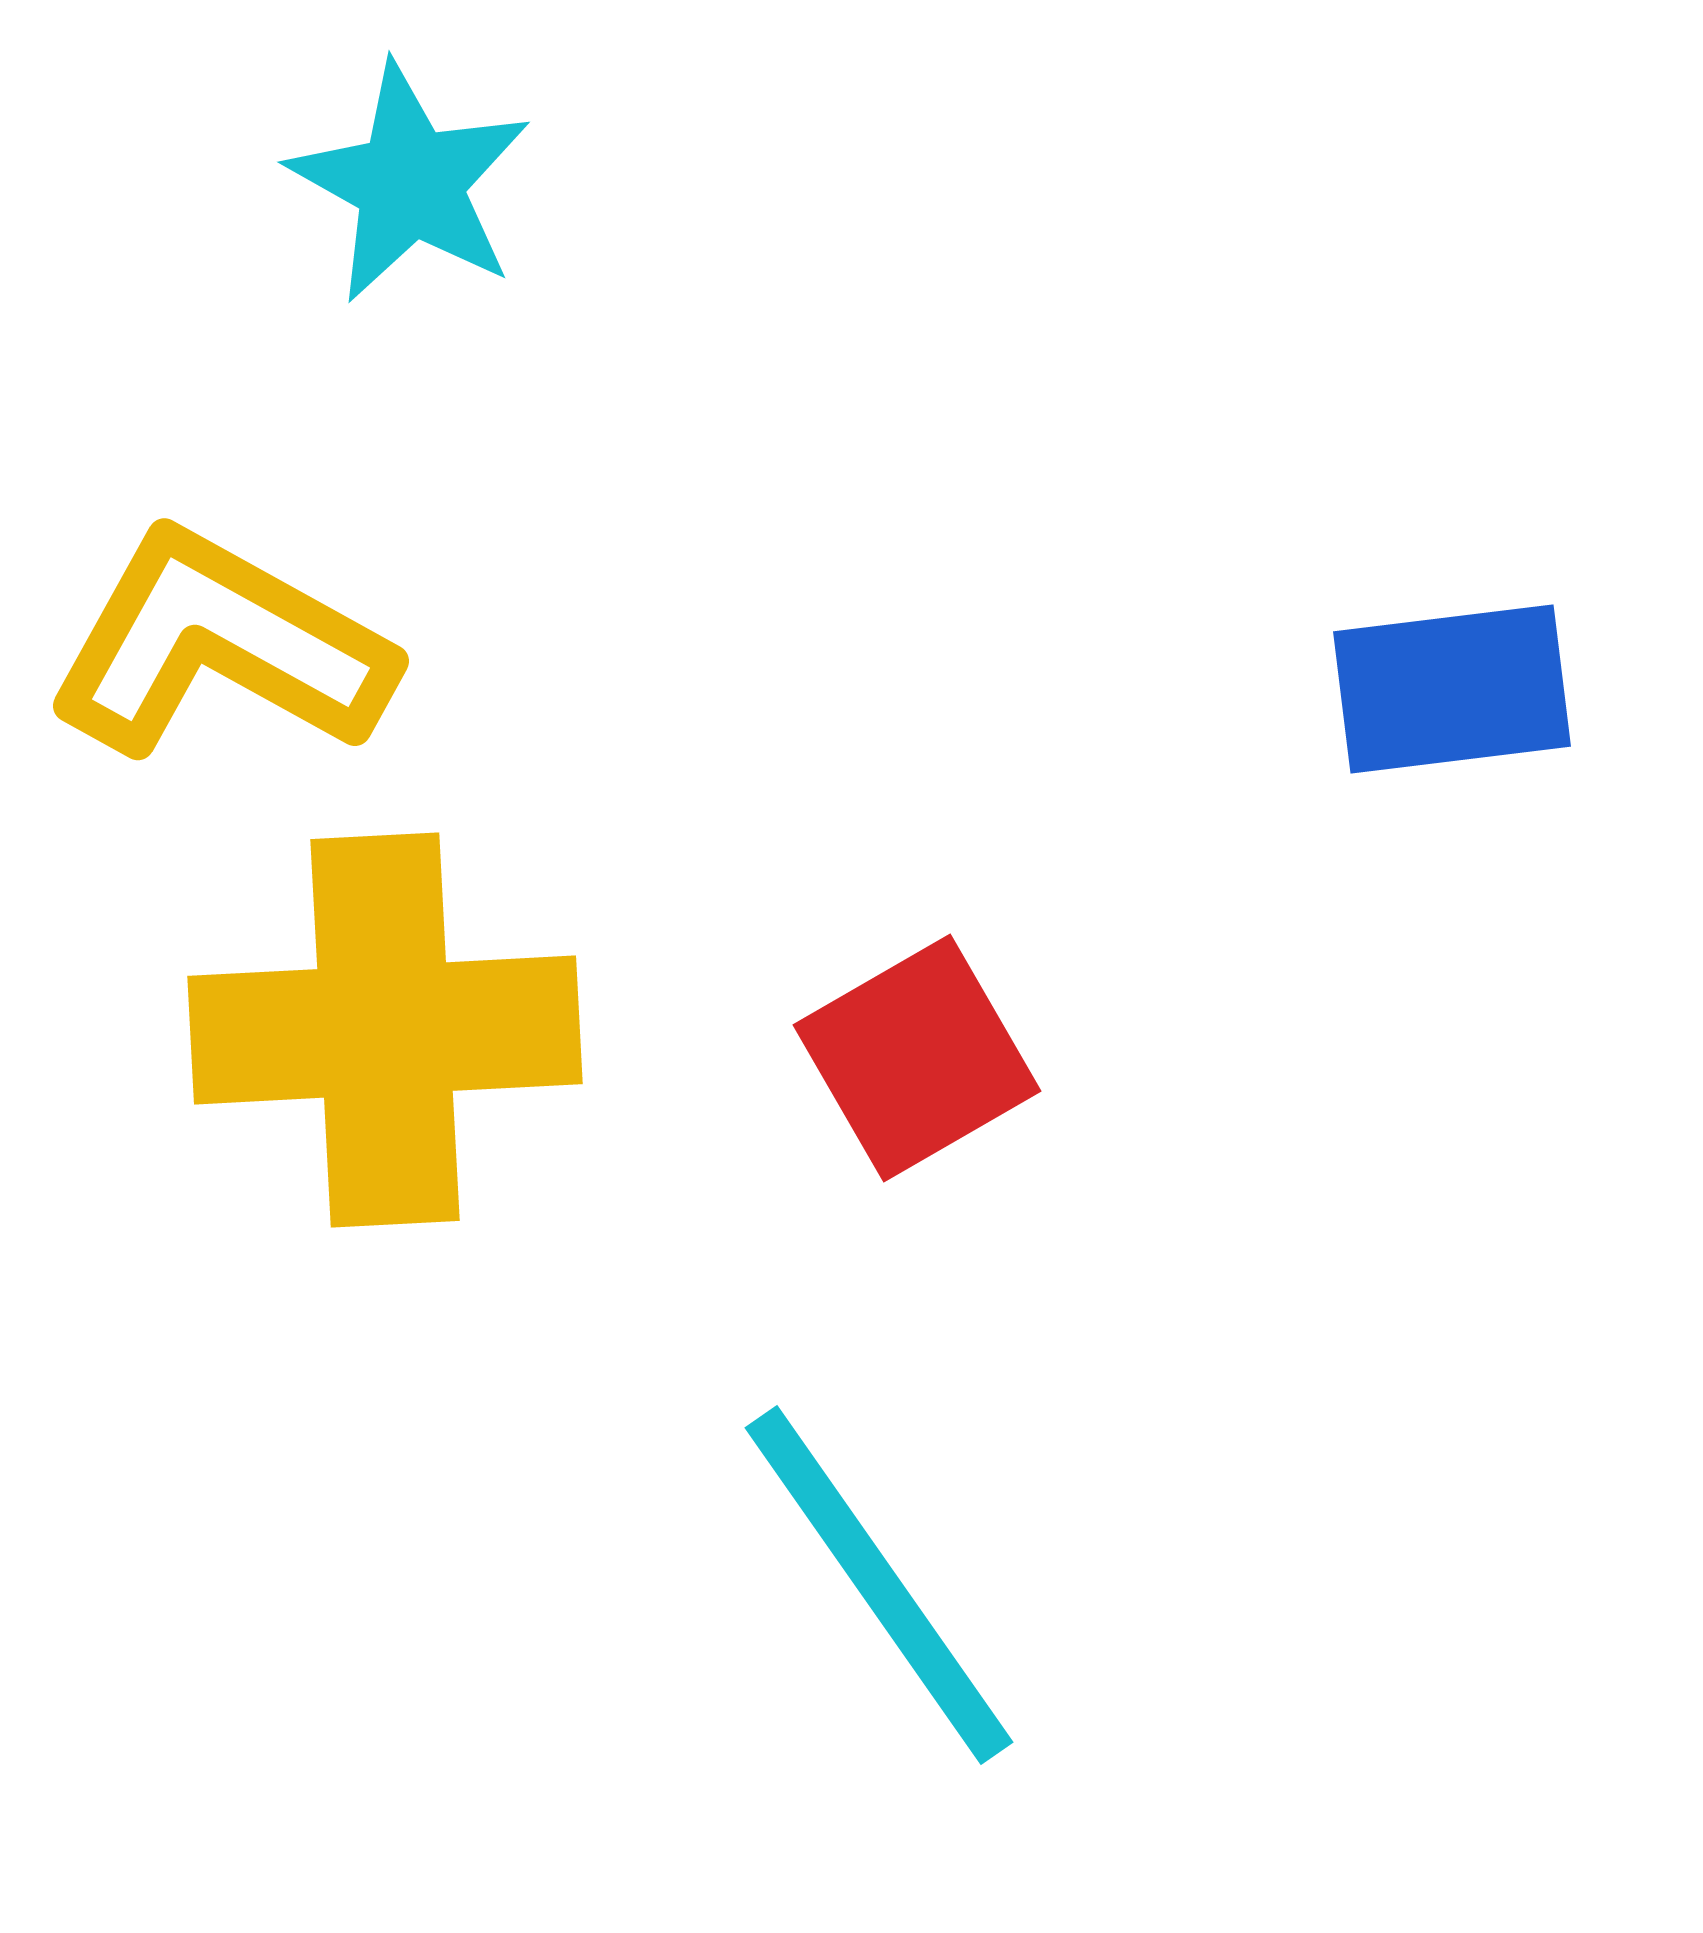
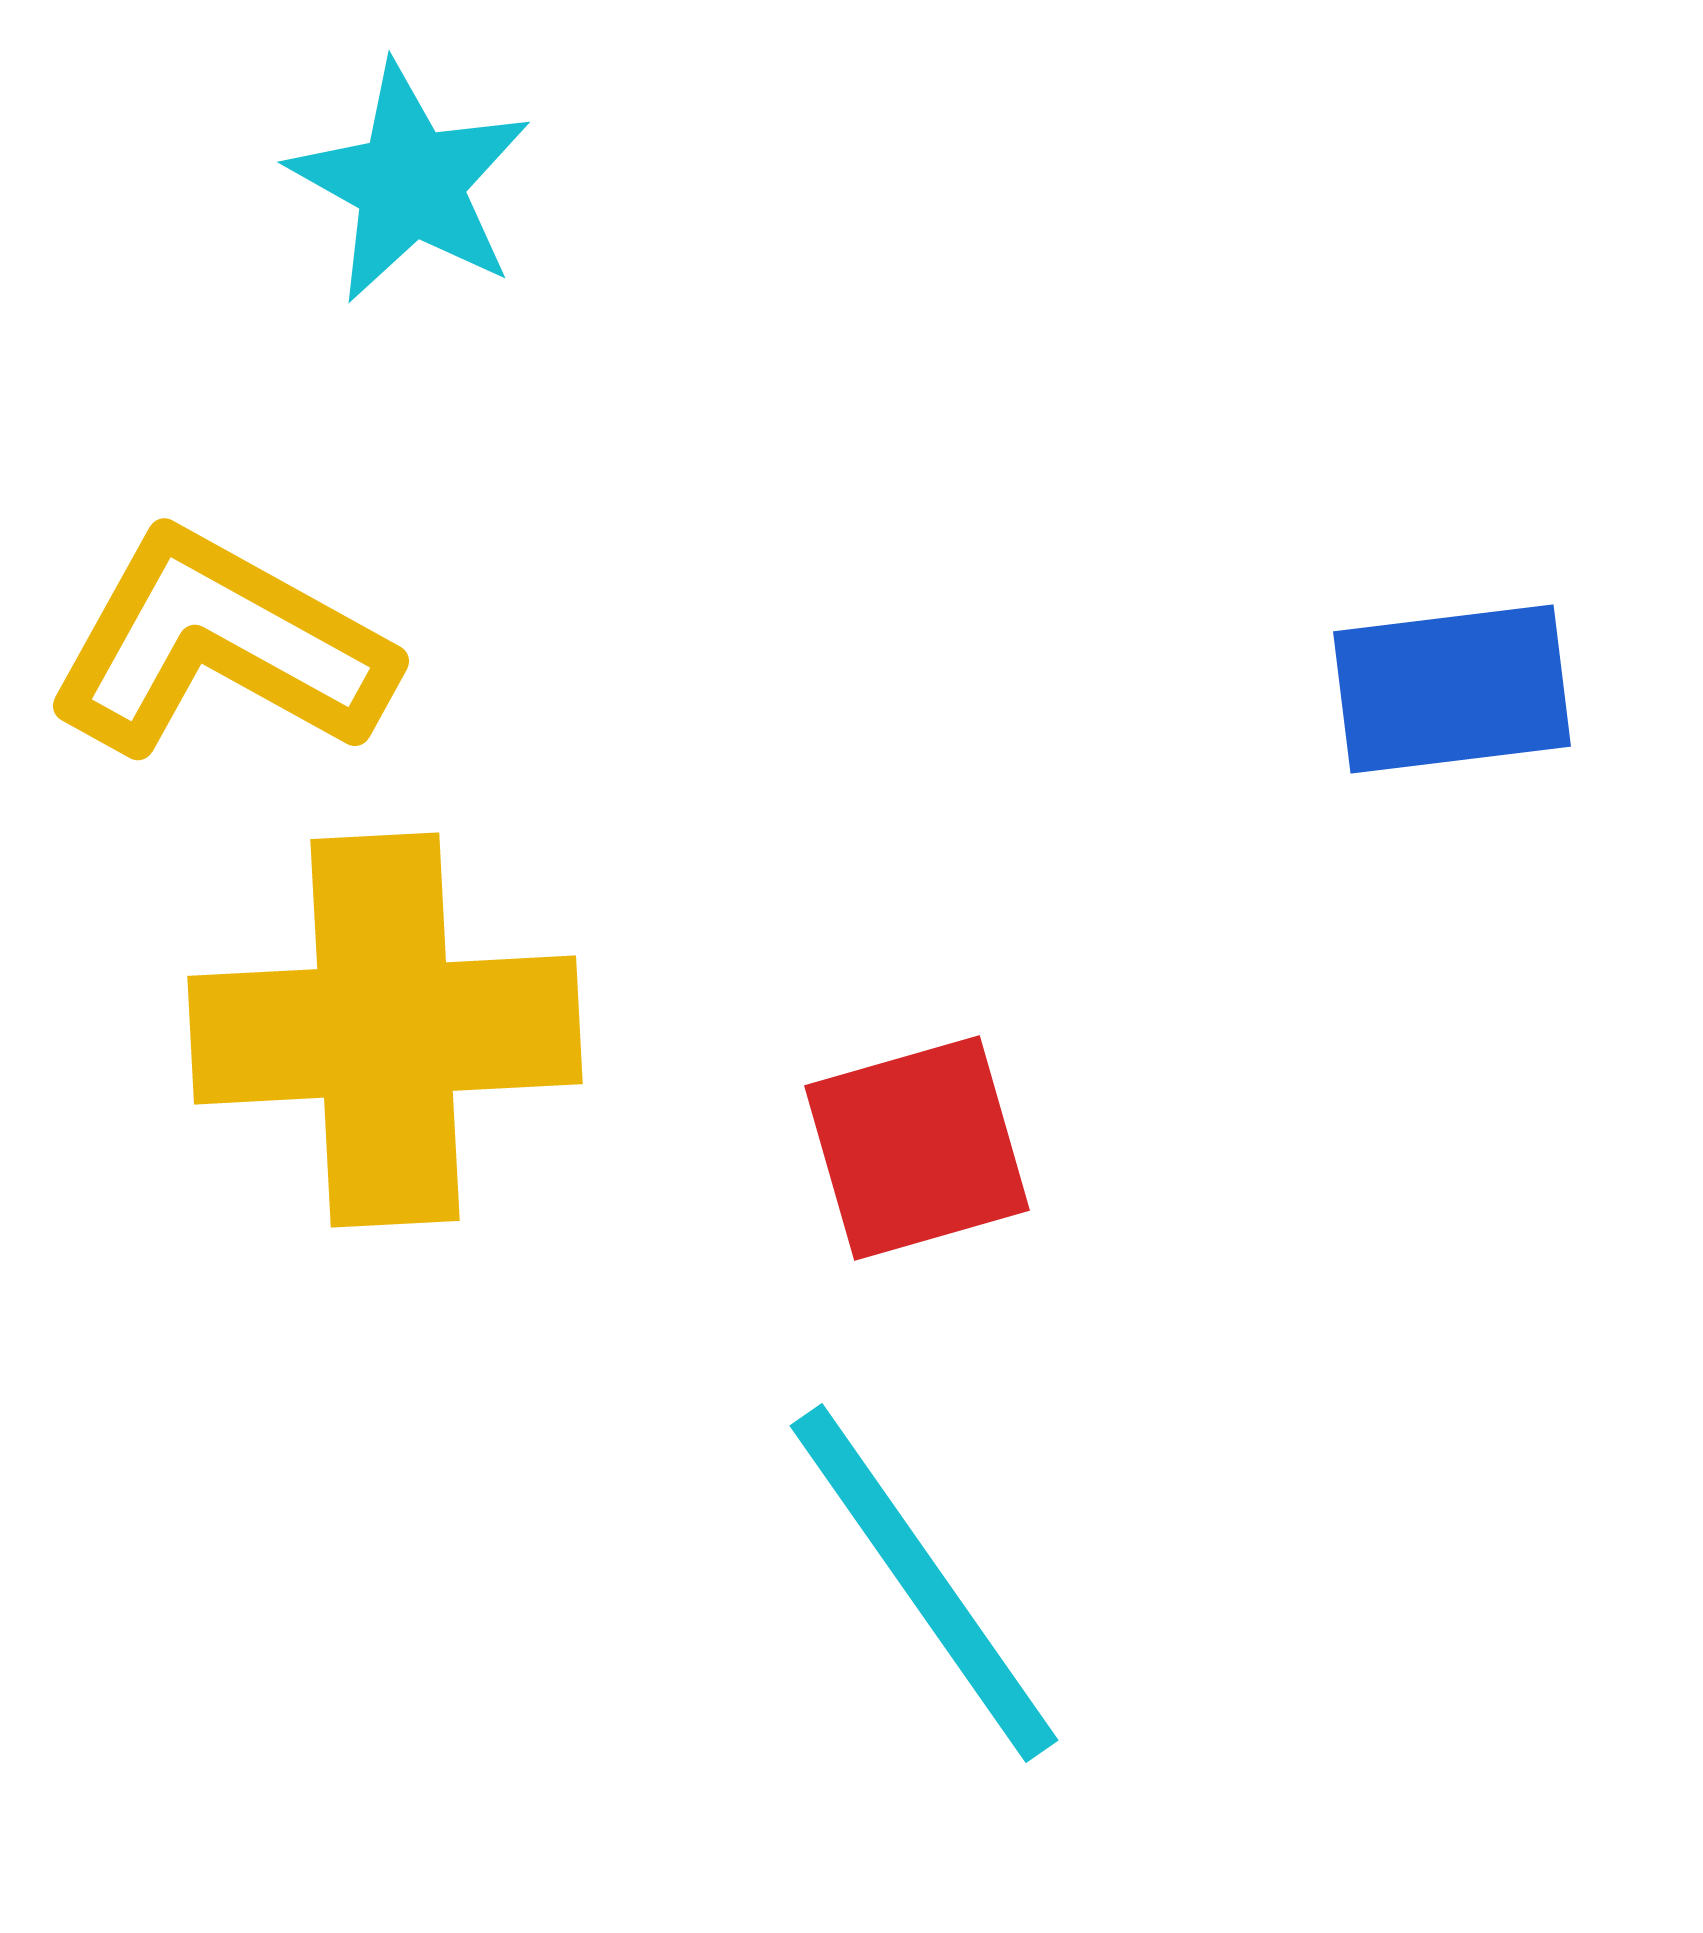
red square: moved 90 px down; rotated 14 degrees clockwise
cyan line: moved 45 px right, 2 px up
